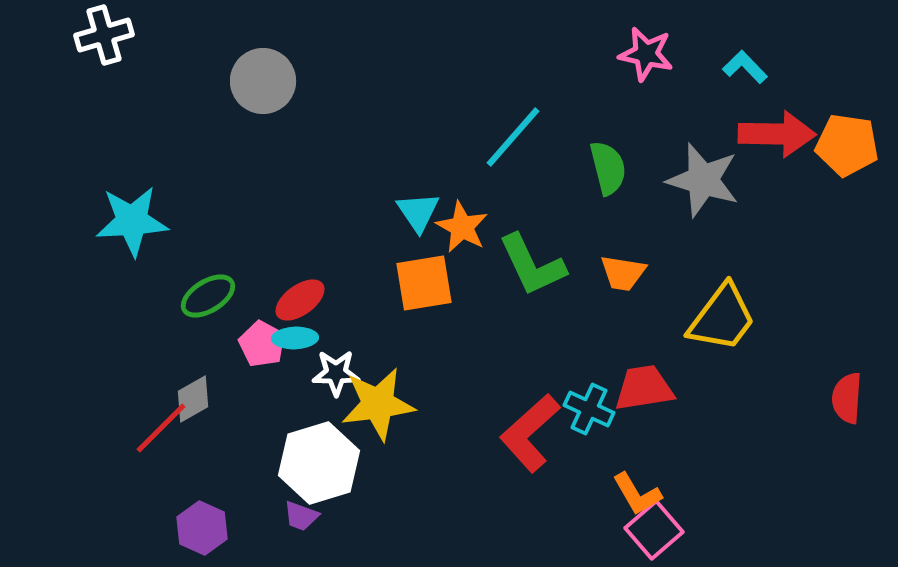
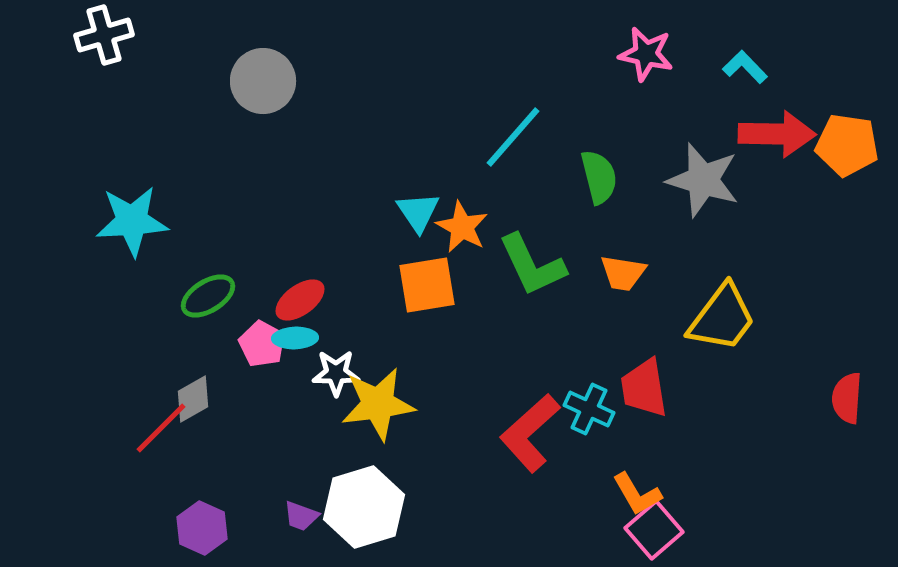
green semicircle: moved 9 px left, 9 px down
orange square: moved 3 px right, 2 px down
red trapezoid: rotated 90 degrees counterclockwise
white hexagon: moved 45 px right, 44 px down
